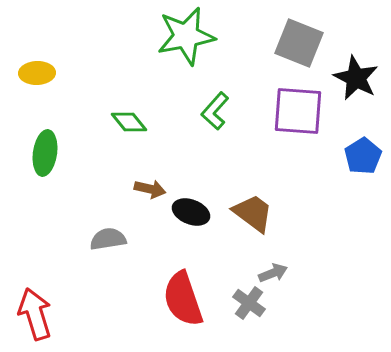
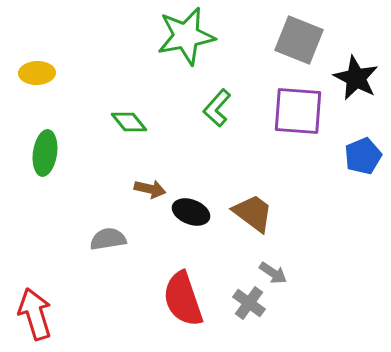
gray square: moved 3 px up
green L-shape: moved 2 px right, 3 px up
blue pentagon: rotated 9 degrees clockwise
gray arrow: rotated 56 degrees clockwise
